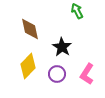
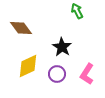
brown diamond: moved 9 px left, 1 px up; rotated 25 degrees counterclockwise
yellow diamond: rotated 20 degrees clockwise
